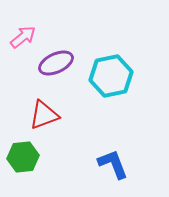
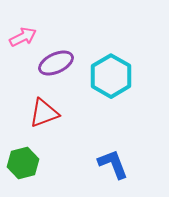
pink arrow: rotated 12 degrees clockwise
cyan hexagon: rotated 18 degrees counterclockwise
red triangle: moved 2 px up
green hexagon: moved 6 px down; rotated 8 degrees counterclockwise
